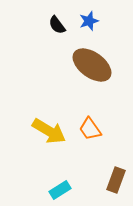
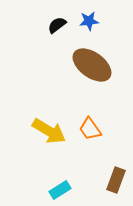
blue star: rotated 12 degrees clockwise
black semicircle: rotated 90 degrees clockwise
